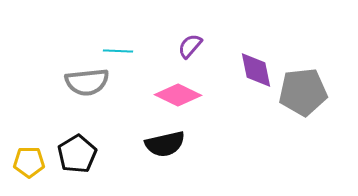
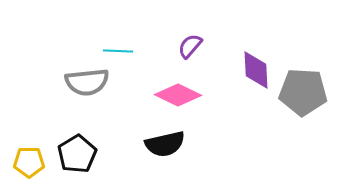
purple diamond: rotated 9 degrees clockwise
gray pentagon: rotated 9 degrees clockwise
